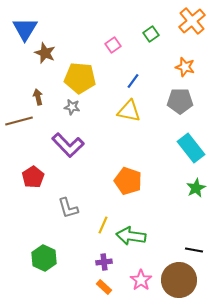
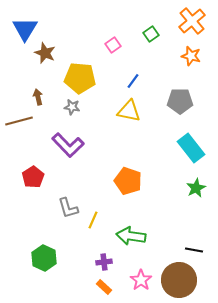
orange star: moved 6 px right, 11 px up
yellow line: moved 10 px left, 5 px up
